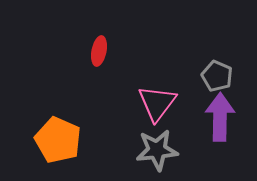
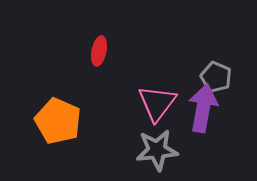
gray pentagon: moved 1 px left, 1 px down
purple arrow: moved 17 px left, 9 px up; rotated 9 degrees clockwise
orange pentagon: moved 19 px up
